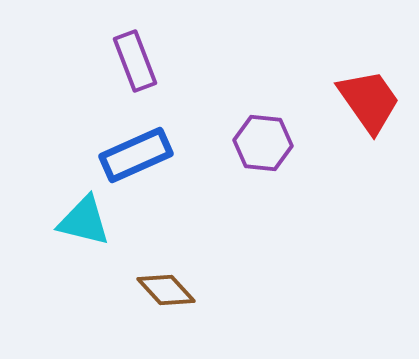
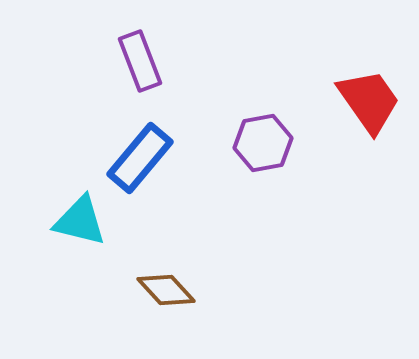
purple rectangle: moved 5 px right
purple hexagon: rotated 16 degrees counterclockwise
blue rectangle: moved 4 px right, 3 px down; rotated 26 degrees counterclockwise
cyan triangle: moved 4 px left
